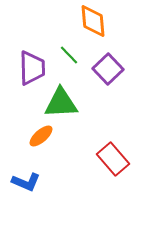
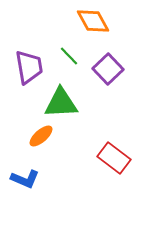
orange diamond: rotated 24 degrees counterclockwise
green line: moved 1 px down
purple trapezoid: moved 3 px left, 1 px up; rotated 9 degrees counterclockwise
red rectangle: moved 1 px right, 1 px up; rotated 12 degrees counterclockwise
blue L-shape: moved 1 px left, 3 px up
